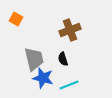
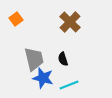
orange square: rotated 24 degrees clockwise
brown cross: moved 8 px up; rotated 25 degrees counterclockwise
